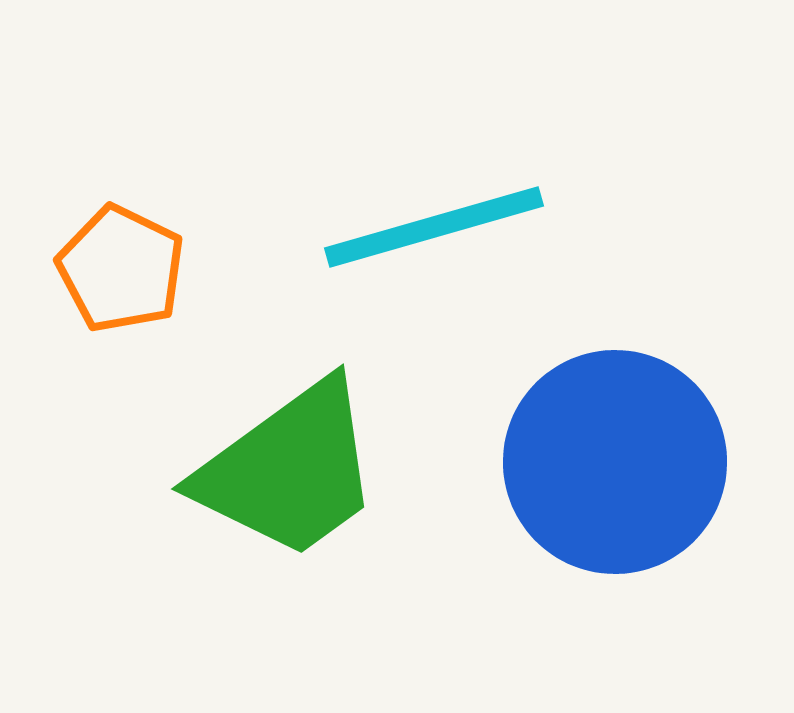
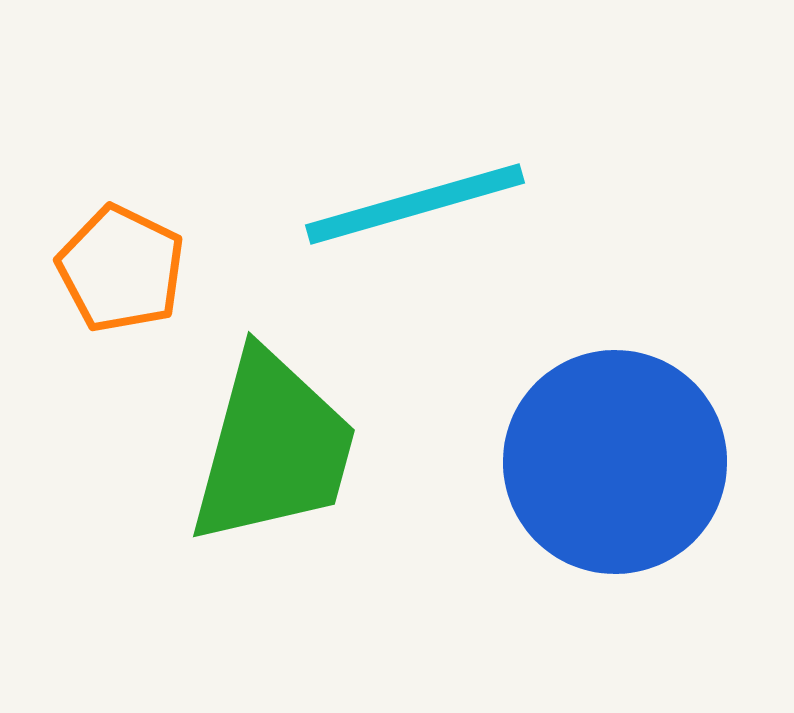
cyan line: moved 19 px left, 23 px up
green trapezoid: moved 16 px left, 22 px up; rotated 39 degrees counterclockwise
